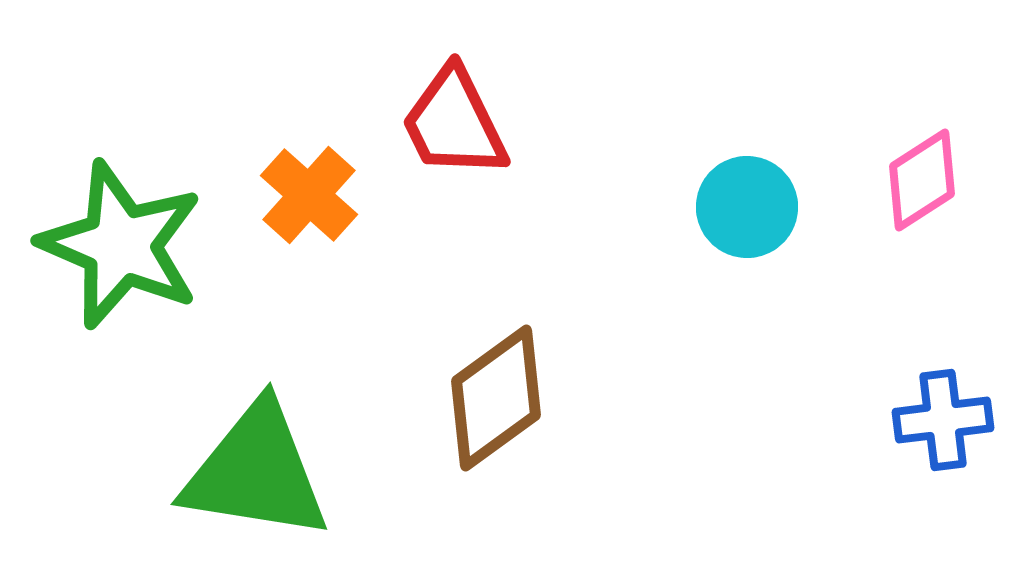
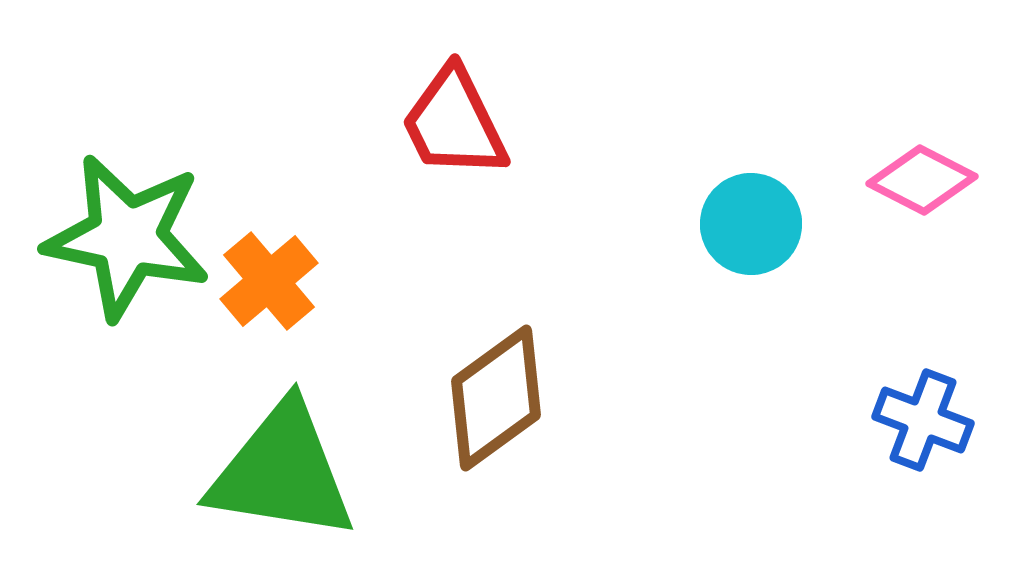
pink diamond: rotated 60 degrees clockwise
orange cross: moved 40 px left, 86 px down; rotated 8 degrees clockwise
cyan circle: moved 4 px right, 17 px down
green star: moved 6 px right, 8 px up; rotated 11 degrees counterclockwise
blue cross: moved 20 px left; rotated 28 degrees clockwise
green triangle: moved 26 px right
